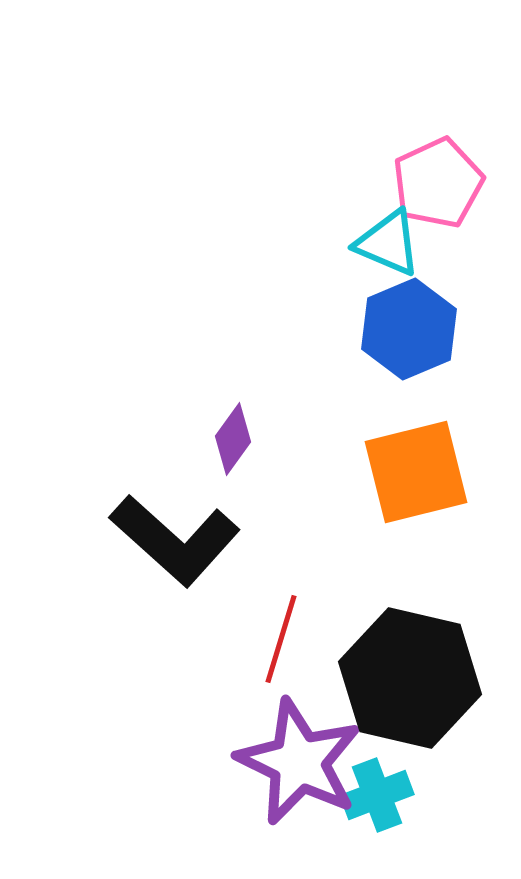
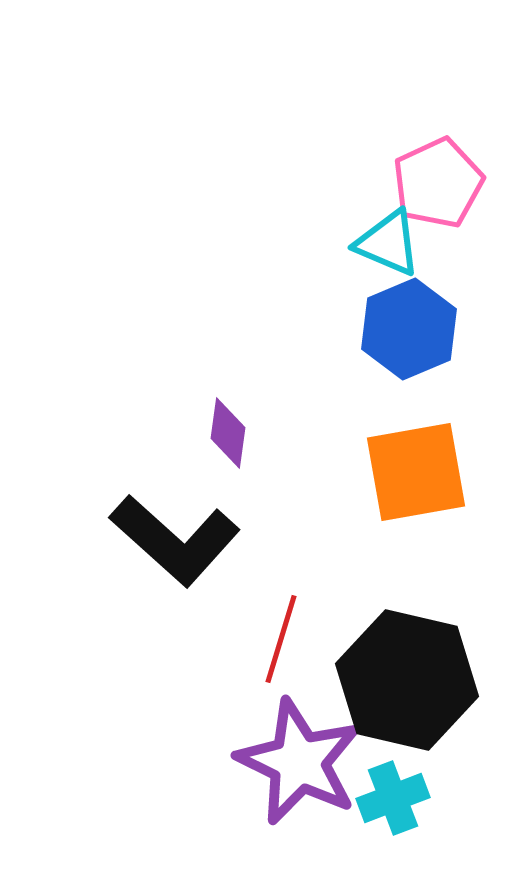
purple diamond: moved 5 px left, 6 px up; rotated 28 degrees counterclockwise
orange square: rotated 4 degrees clockwise
black hexagon: moved 3 px left, 2 px down
cyan cross: moved 16 px right, 3 px down
